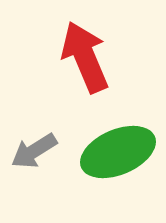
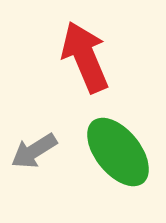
green ellipse: rotated 74 degrees clockwise
